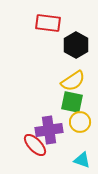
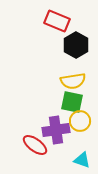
red rectangle: moved 9 px right, 2 px up; rotated 15 degrees clockwise
yellow semicircle: rotated 25 degrees clockwise
yellow circle: moved 1 px up
purple cross: moved 7 px right
red ellipse: rotated 10 degrees counterclockwise
